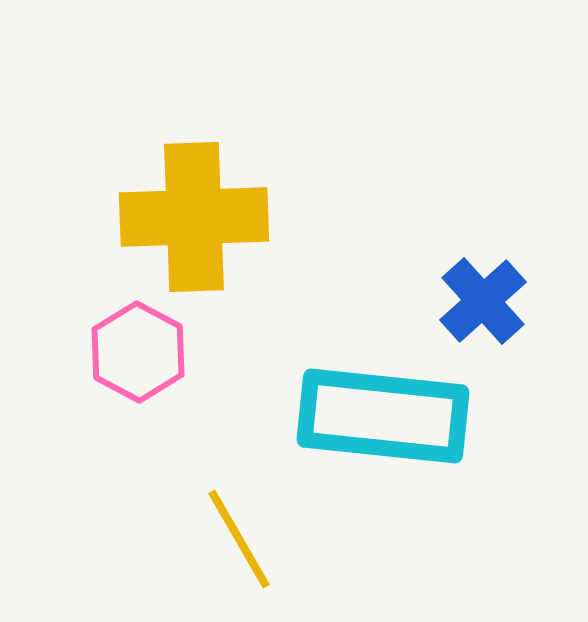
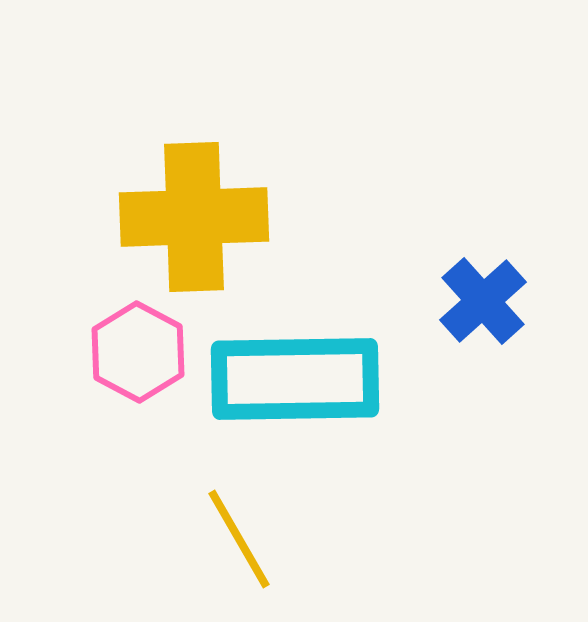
cyan rectangle: moved 88 px left, 37 px up; rotated 7 degrees counterclockwise
